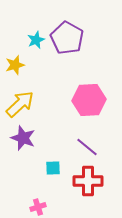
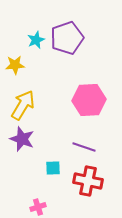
purple pentagon: rotated 24 degrees clockwise
yellow star: rotated 12 degrees clockwise
yellow arrow: moved 3 px right, 1 px down; rotated 16 degrees counterclockwise
purple star: moved 1 px left, 1 px down
purple line: moved 3 px left; rotated 20 degrees counterclockwise
red cross: rotated 12 degrees clockwise
